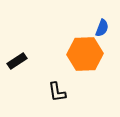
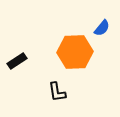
blue semicircle: rotated 18 degrees clockwise
orange hexagon: moved 10 px left, 2 px up
